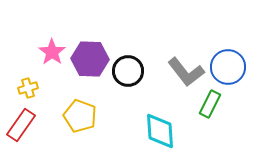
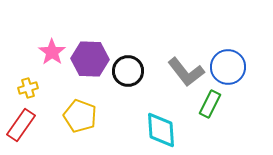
cyan diamond: moved 1 px right, 1 px up
